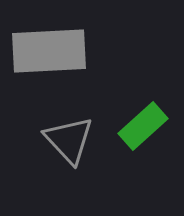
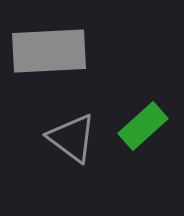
gray triangle: moved 3 px right, 2 px up; rotated 10 degrees counterclockwise
